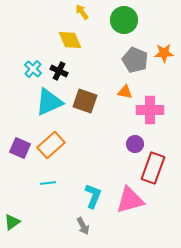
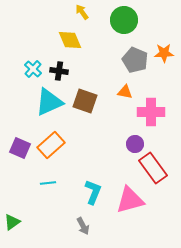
black cross: rotated 18 degrees counterclockwise
pink cross: moved 1 px right, 2 px down
red rectangle: rotated 56 degrees counterclockwise
cyan L-shape: moved 4 px up
